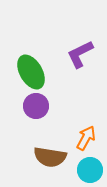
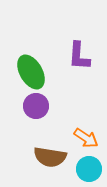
purple L-shape: moved 1 px left, 2 px down; rotated 60 degrees counterclockwise
orange arrow: rotated 95 degrees clockwise
cyan circle: moved 1 px left, 1 px up
